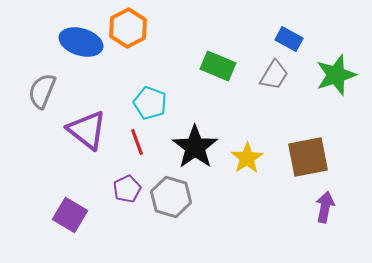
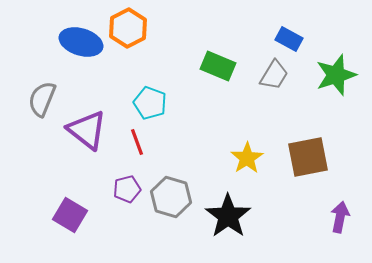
gray semicircle: moved 8 px down
black star: moved 33 px right, 69 px down
purple pentagon: rotated 12 degrees clockwise
purple arrow: moved 15 px right, 10 px down
